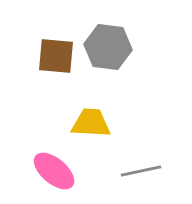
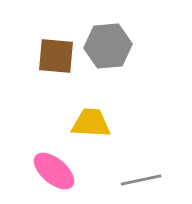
gray hexagon: moved 1 px up; rotated 12 degrees counterclockwise
gray line: moved 9 px down
